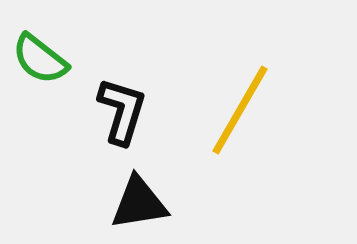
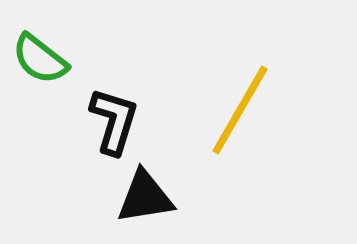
black L-shape: moved 8 px left, 10 px down
black triangle: moved 6 px right, 6 px up
